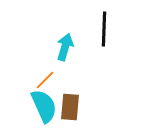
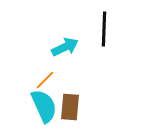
cyan arrow: rotated 48 degrees clockwise
